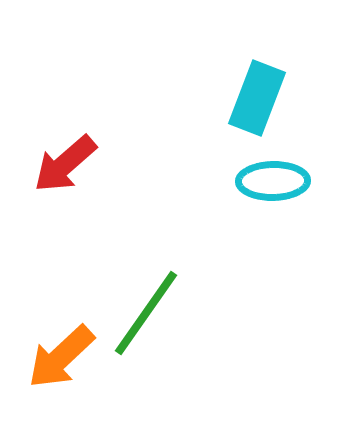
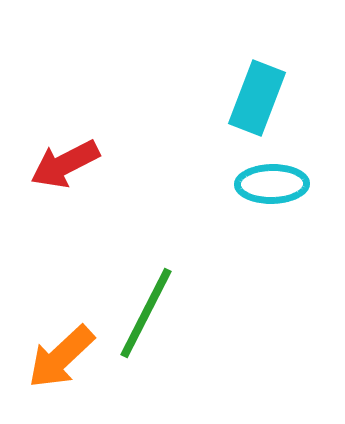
red arrow: rotated 14 degrees clockwise
cyan ellipse: moved 1 px left, 3 px down
green line: rotated 8 degrees counterclockwise
